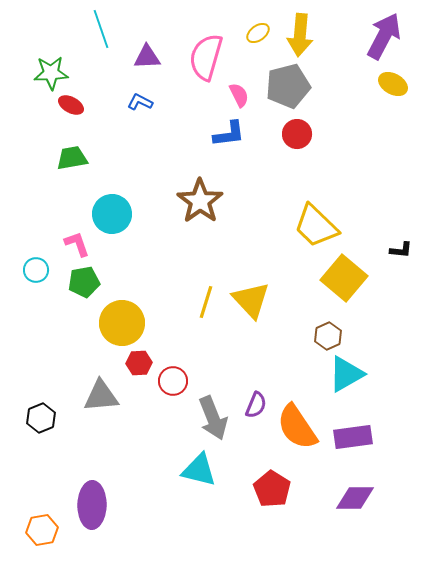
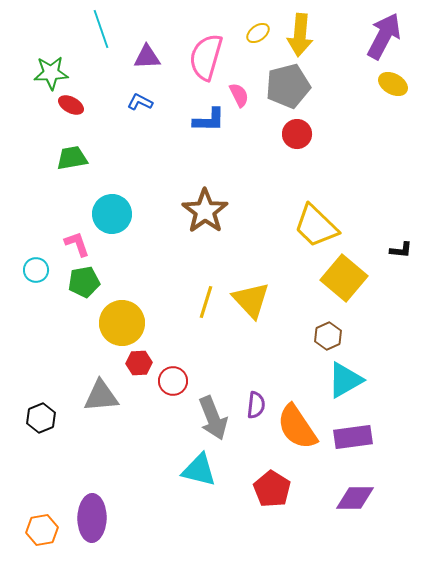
blue L-shape at (229, 134): moved 20 px left, 14 px up; rotated 8 degrees clockwise
brown star at (200, 201): moved 5 px right, 10 px down
cyan triangle at (346, 374): moved 1 px left, 6 px down
purple semicircle at (256, 405): rotated 16 degrees counterclockwise
purple ellipse at (92, 505): moved 13 px down
